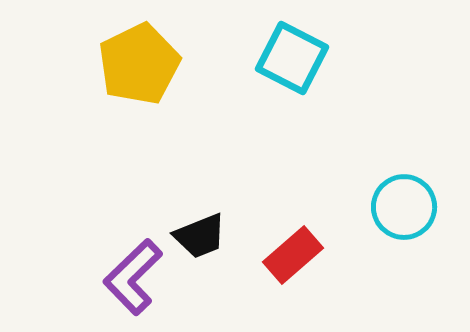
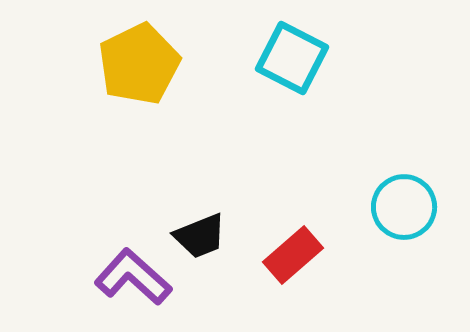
purple L-shape: rotated 86 degrees clockwise
